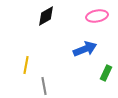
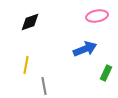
black diamond: moved 16 px left, 6 px down; rotated 10 degrees clockwise
